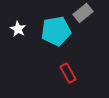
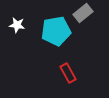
white star: moved 1 px left, 4 px up; rotated 21 degrees counterclockwise
